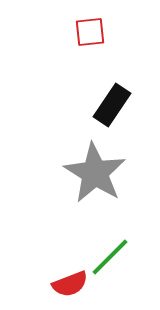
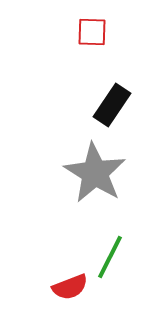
red square: moved 2 px right; rotated 8 degrees clockwise
green line: rotated 18 degrees counterclockwise
red semicircle: moved 3 px down
